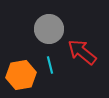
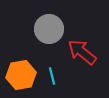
cyan line: moved 2 px right, 11 px down
